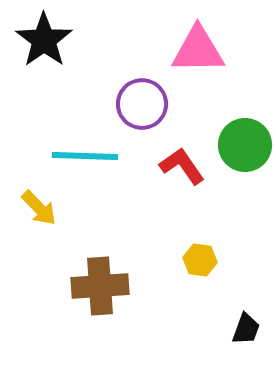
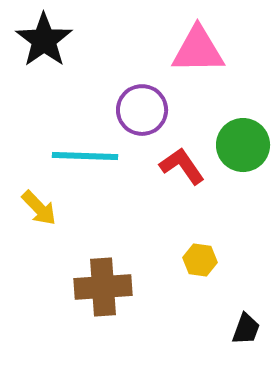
purple circle: moved 6 px down
green circle: moved 2 px left
brown cross: moved 3 px right, 1 px down
